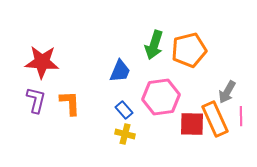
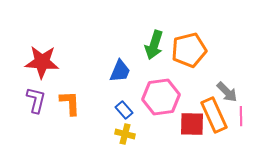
gray arrow: rotated 75 degrees counterclockwise
orange rectangle: moved 1 px left, 4 px up
